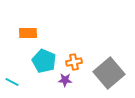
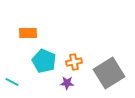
gray square: rotated 8 degrees clockwise
purple star: moved 2 px right, 3 px down
